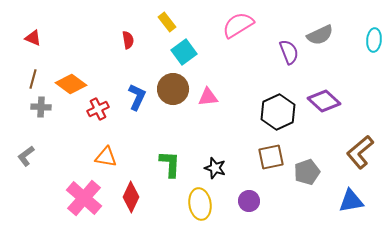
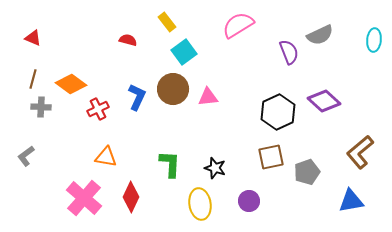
red semicircle: rotated 66 degrees counterclockwise
